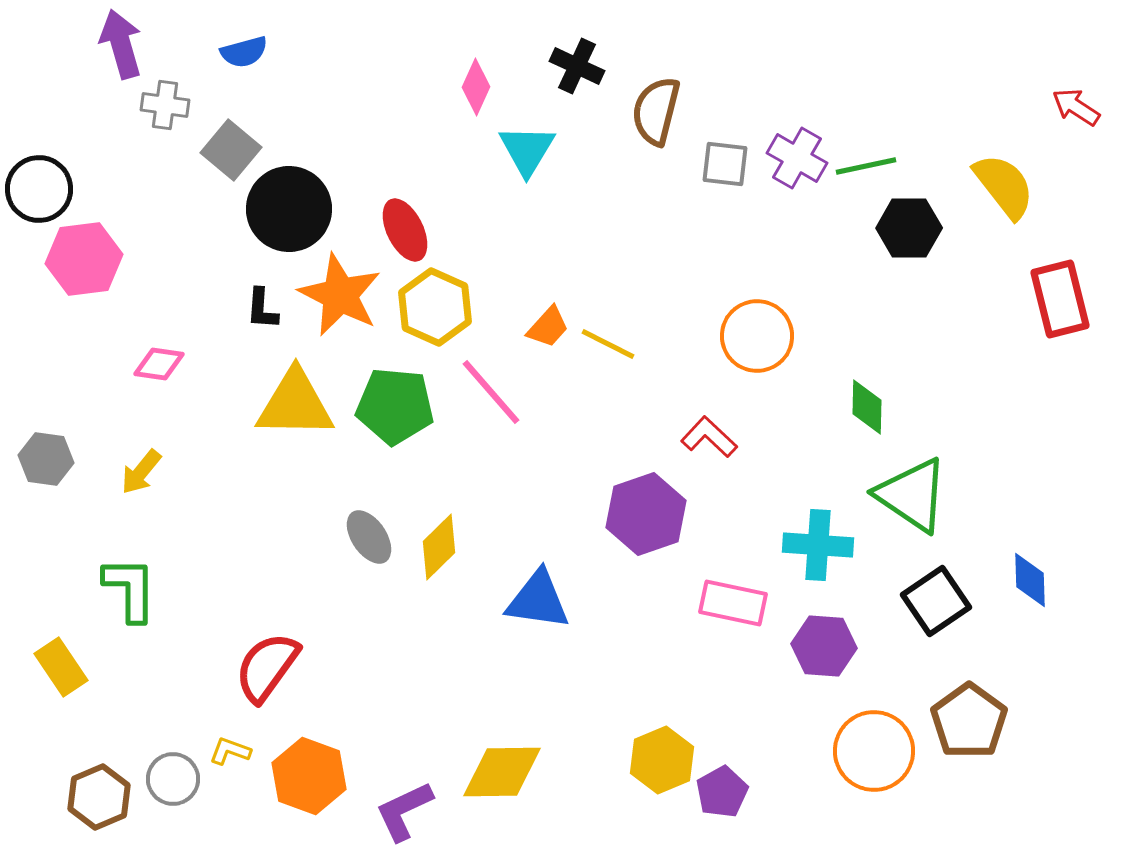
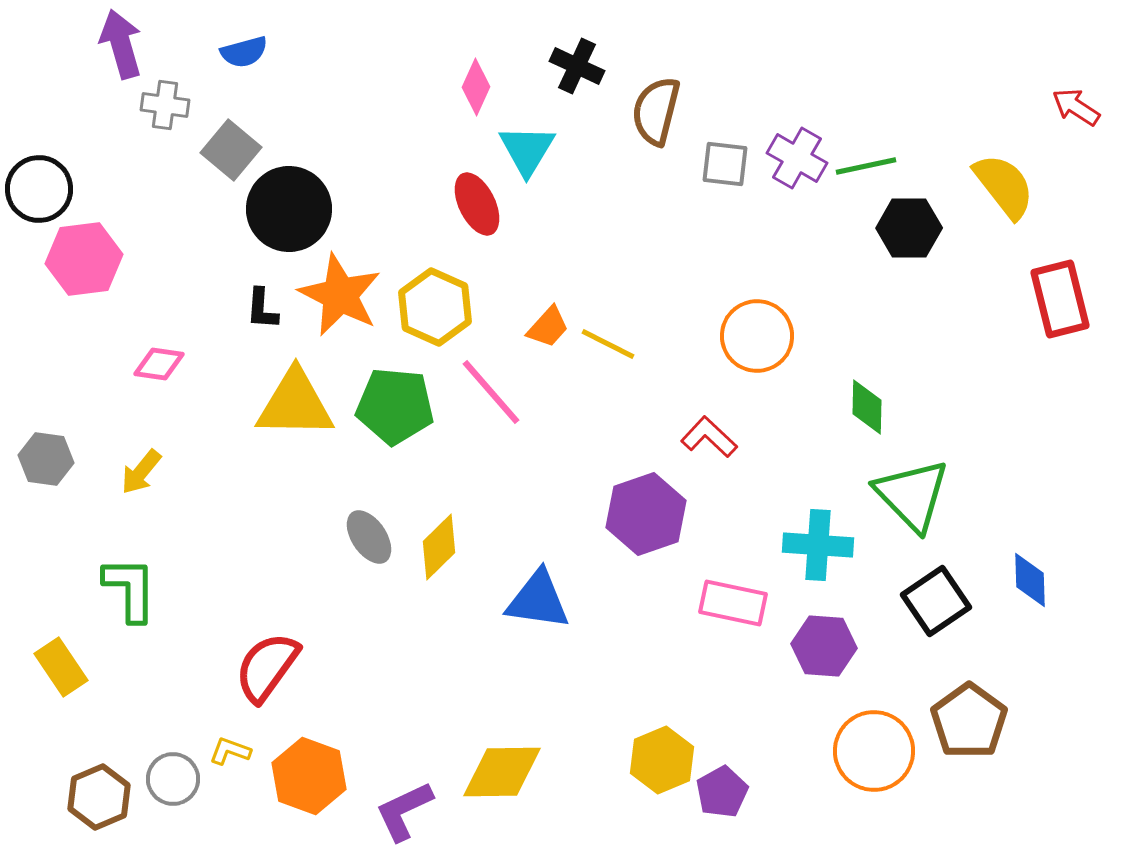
red ellipse at (405, 230): moved 72 px right, 26 px up
green triangle at (912, 495): rotated 12 degrees clockwise
